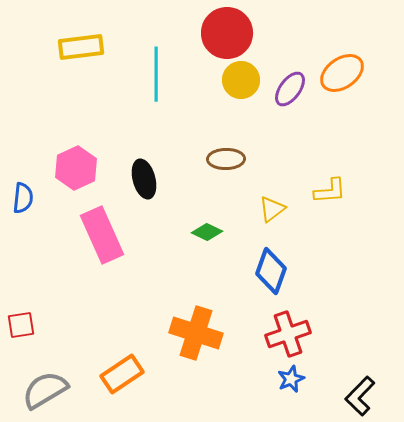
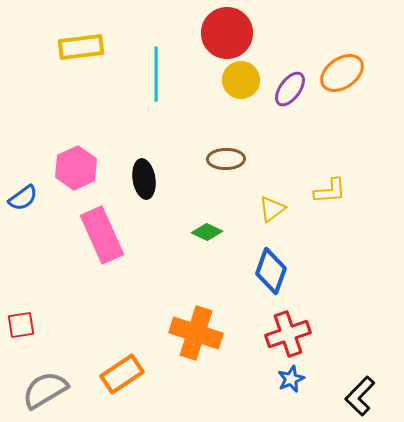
black ellipse: rotated 6 degrees clockwise
blue semicircle: rotated 48 degrees clockwise
